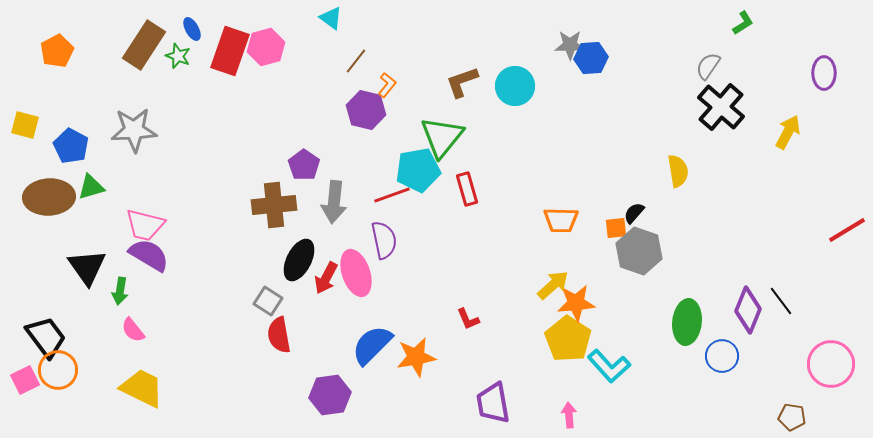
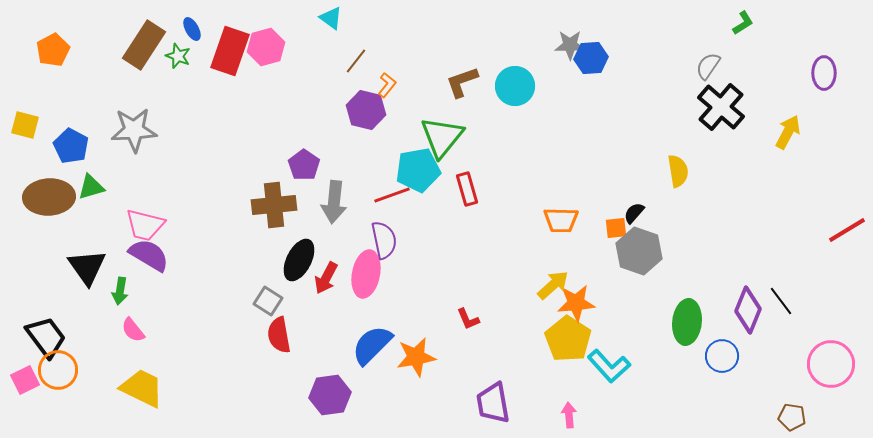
orange pentagon at (57, 51): moved 4 px left, 1 px up
pink ellipse at (356, 273): moved 10 px right, 1 px down; rotated 30 degrees clockwise
